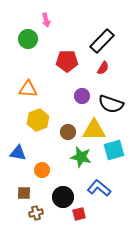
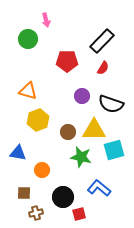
orange triangle: moved 2 px down; rotated 12 degrees clockwise
